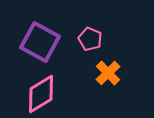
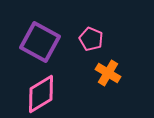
pink pentagon: moved 1 px right
orange cross: rotated 15 degrees counterclockwise
